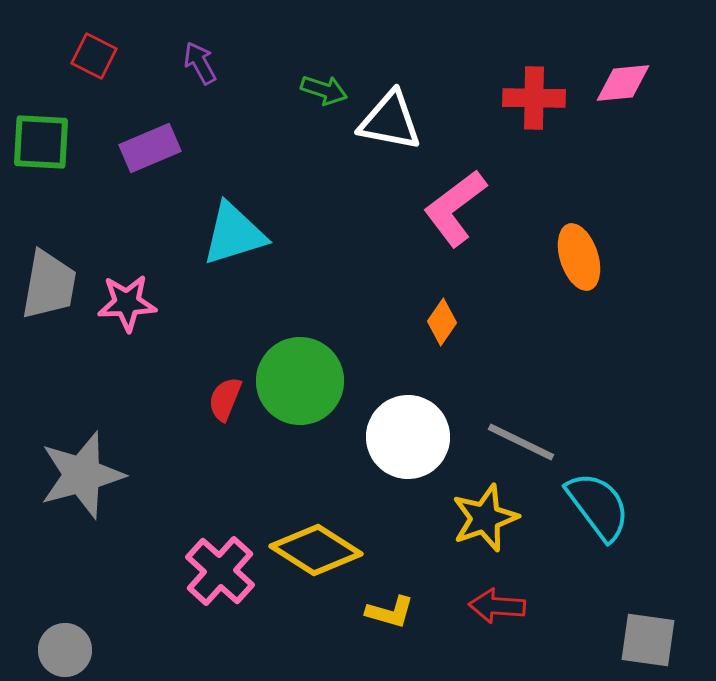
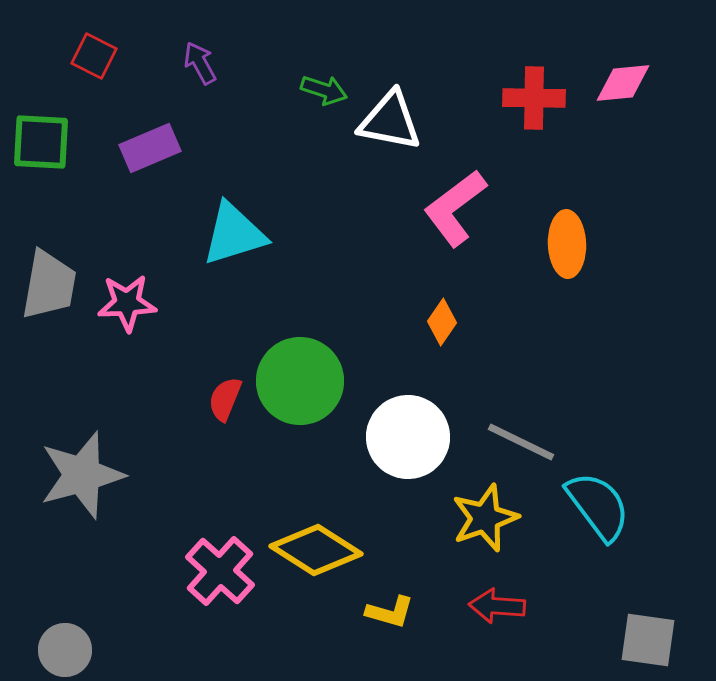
orange ellipse: moved 12 px left, 13 px up; rotated 16 degrees clockwise
